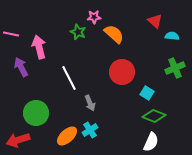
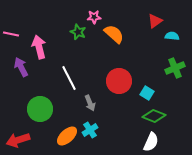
red triangle: rotated 42 degrees clockwise
red circle: moved 3 px left, 9 px down
green circle: moved 4 px right, 4 px up
